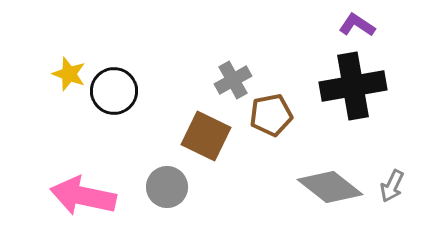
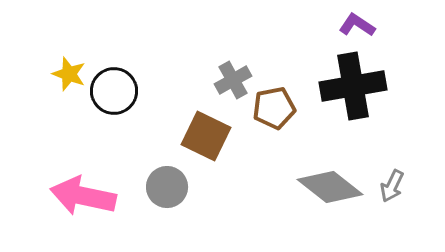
brown pentagon: moved 3 px right, 7 px up
